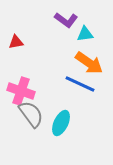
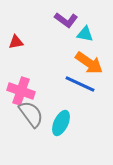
cyan triangle: rotated 18 degrees clockwise
